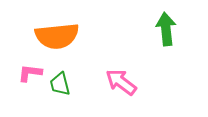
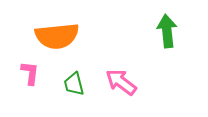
green arrow: moved 1 px right, 2 px down
pink L-shape: rotated 90 degrees clockwise
green trapezoid: moved 14 px right
